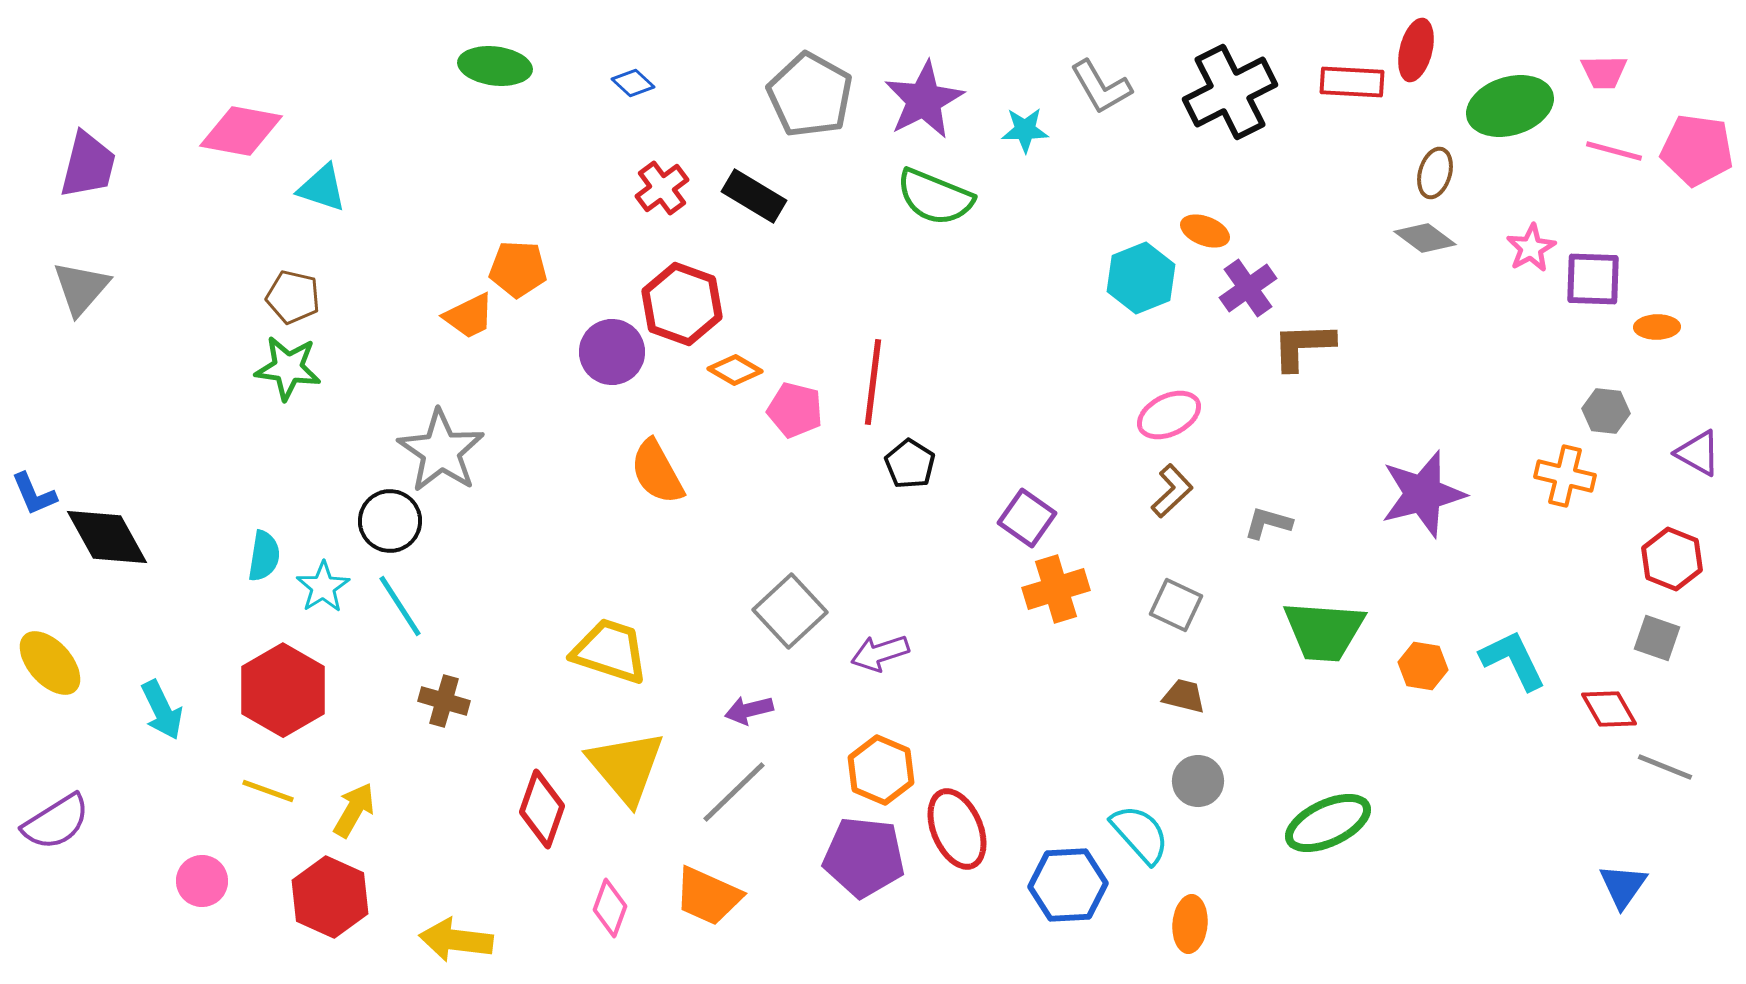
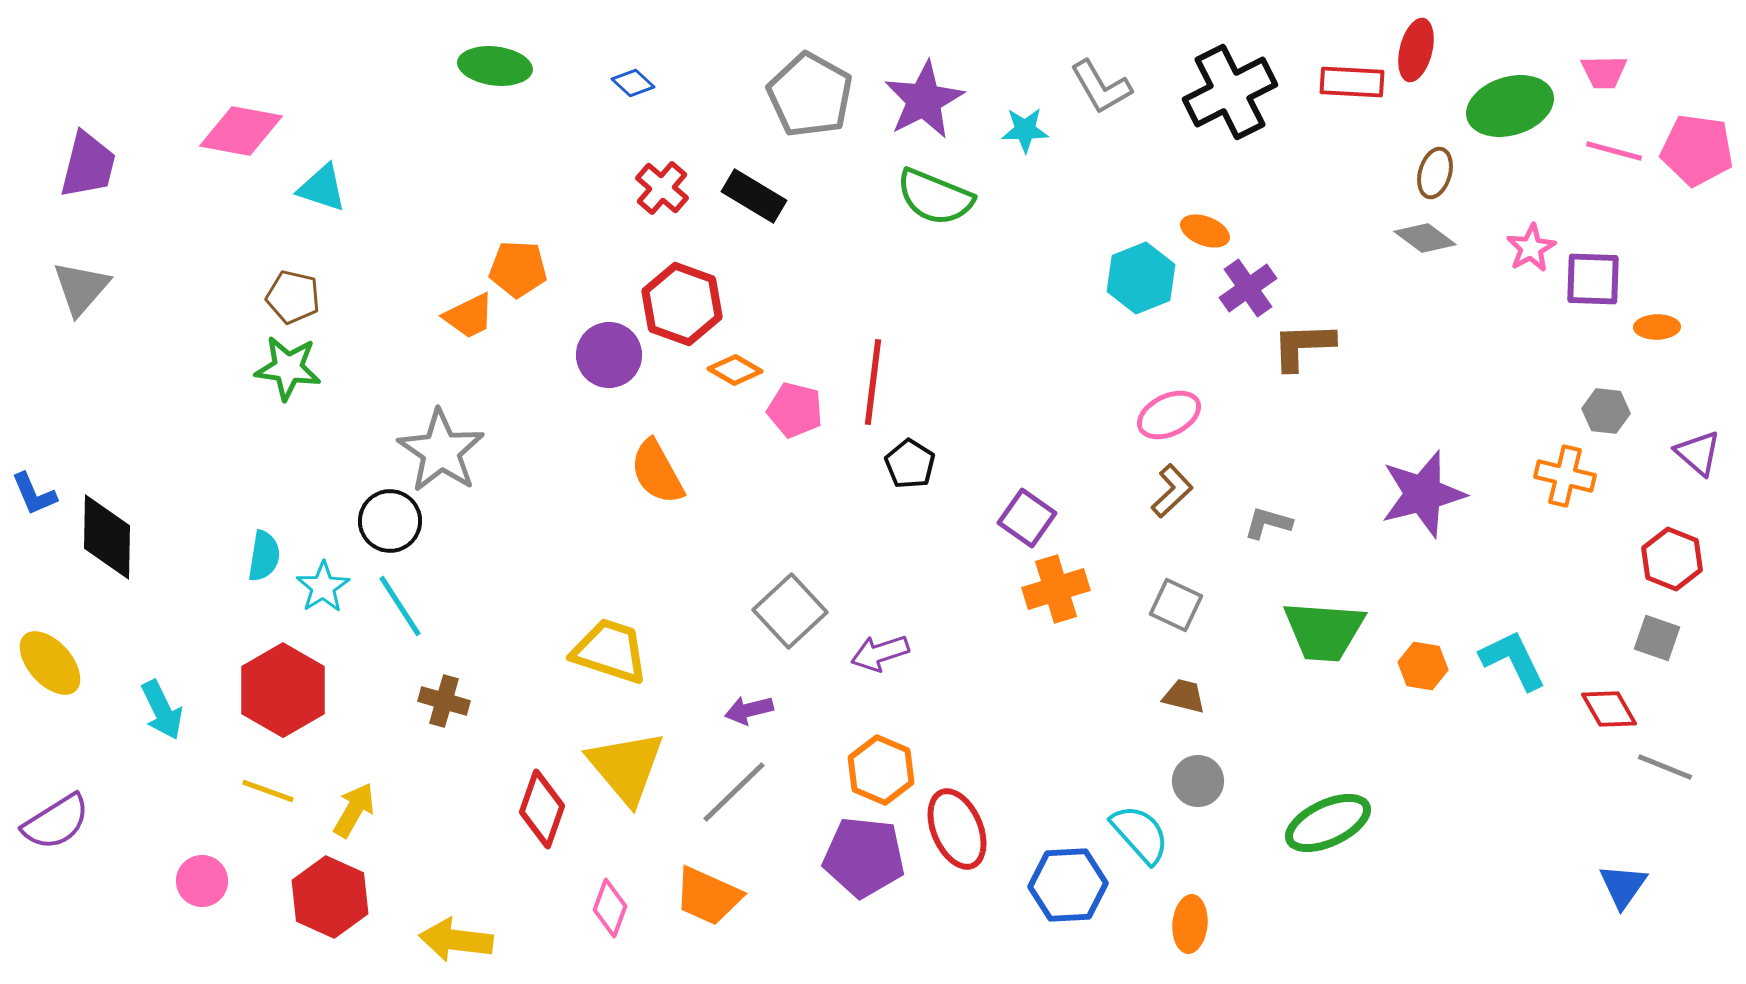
red cross at (662, 188): rotated 12 degrees counterclockwise
purple circle at (612, 352): moved 3 px left, 3 px down
purple triangle at (1698, 453): rotated 12 degrees clockwise
black diamond at (107, 537): rotated 30 degrees clockwise
